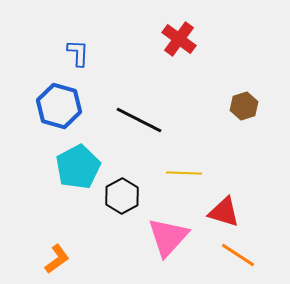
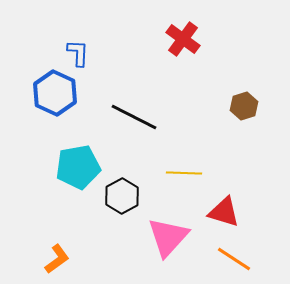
red cross: moved 4 px right
blue hexagon: moved 4 px left, 13 px up; rotated 9 degrees clockwise
black line: moved 5 px left, 3 px up
cyan pentagon: rotated 18 degrees clockwise
orange line: moved 4 px left, 4 px down
